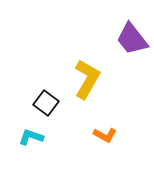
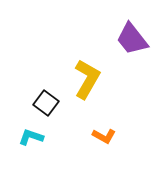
orange L-shape: moved 1 px left, 1 px down
